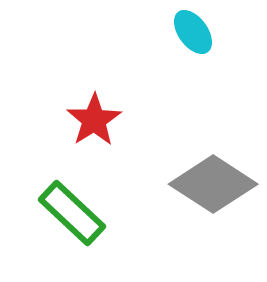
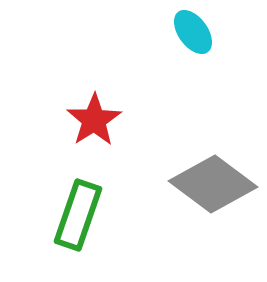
gray diamond: rotated 4 degrees clockwise
green rectangle: moved 6 px right, 2 px down; rotated 66 degrees clockwise
